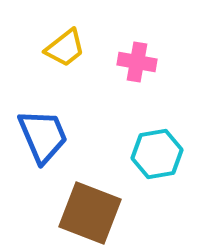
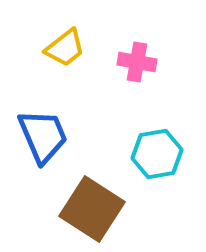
brown square: moved 2 px right, 4 px up; rotated 12 degrees clockwise
